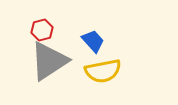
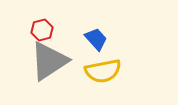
blue trapezoid: moved 3 px right, 2 px up
